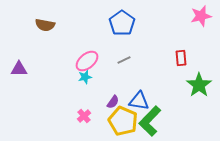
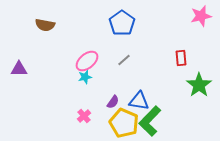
gray line: rotated 16 degrees counterclockwise
yellow pentagon: moved 1 px right, 2 px down
